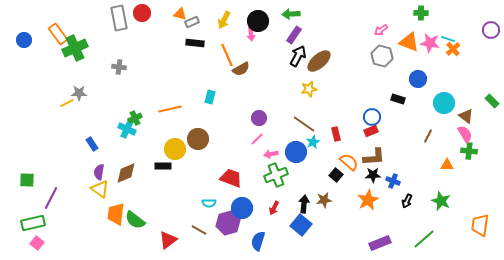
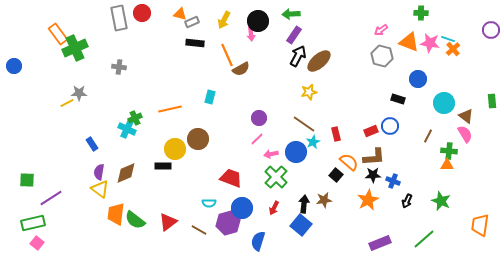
blue circle at (24, 40): moved 10 px left, 26 px down
yellow star at (309, 89): moved 3 px down
green rectangle at (492, 101): rotated 40 degrees clockwise
blue circle at (372, 117): moved 18 px right, 9 px down
green cross at (469, 151): moved 20 px left
green cross at (276, 175): moved 2 px down; rotated 25 degrees counterclockwise
purple line at (51, 198): rotated 30 degrees clockwise
red triangle at (168, 240): moved 18 px up
